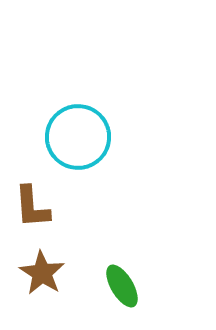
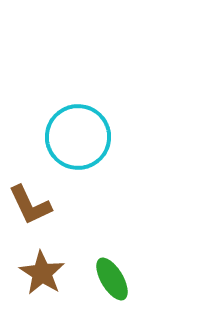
brown L-shape: moved 2 px left, 2 px up; rotated 21 degrees counterclockwise
green ellipse: moved 10 px left, 7 px up
